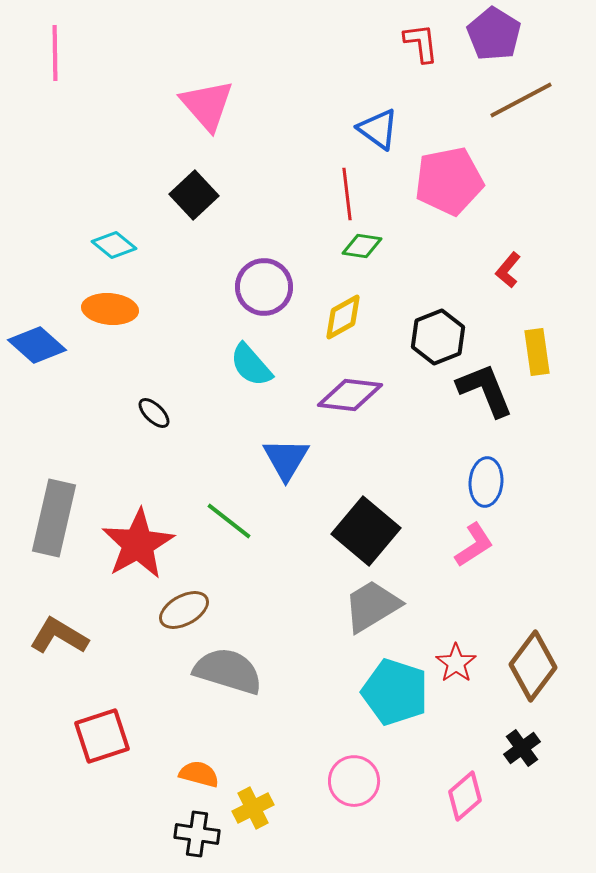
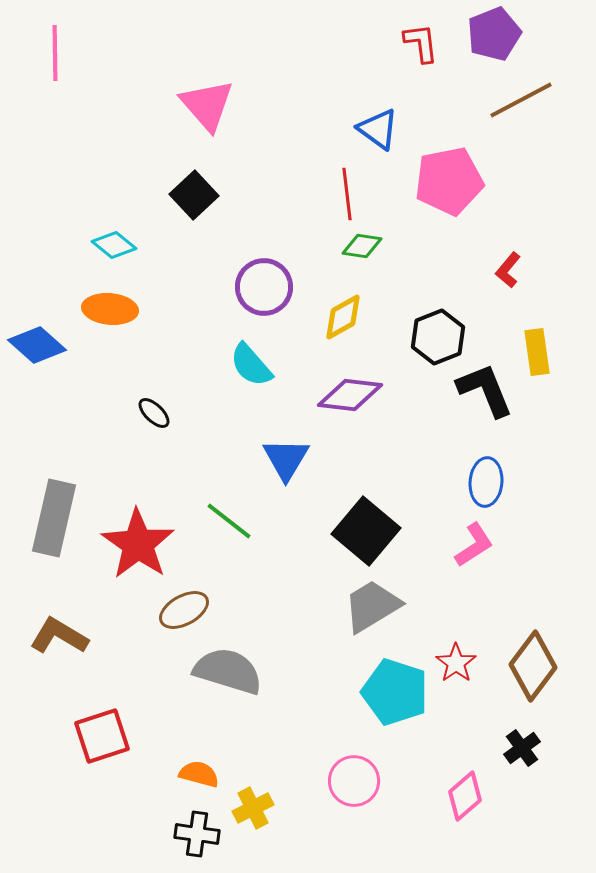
purple pentagon at (494, 34): rotated 18 degrees clockwise
red star at (138, 544): rotated 8 degrees counterclockwise
